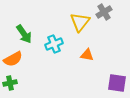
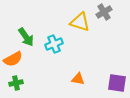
yellow triangle: rotated 50 degrees counterclockwise
green arrow: moved 2 px right, 3 px down
orange triangle: moved 9 px left, 24 px down
green cross: moved 6 px right
